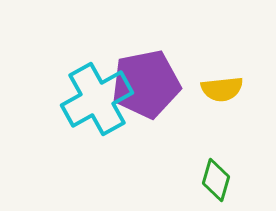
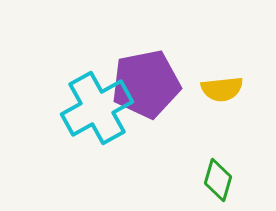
cyan cross: moved 9 px down
green diamond: moved 2 px right
